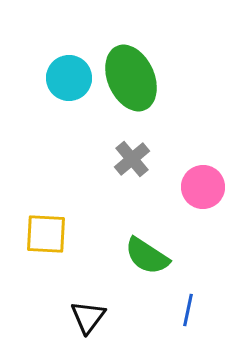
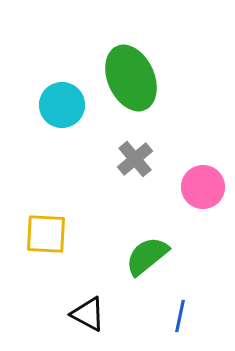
cyan circle: moved 7 px left, 27 px down
gray cross: moved 3 px right
green semicircle: rotated 108 degrees clockwise
blue line: moved 8 px left, 6 px down
black triangle: moved 3 px up; rotated 39 degrees counterclockwise
